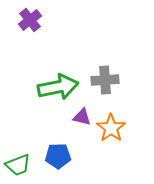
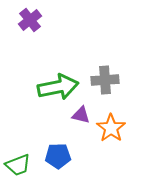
purple triangle: moved 1 px left, 2 px up
